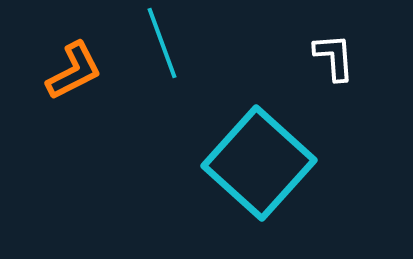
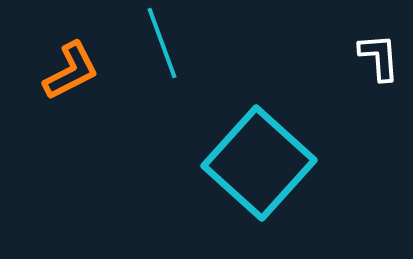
white L-shape: moved 45 px right
orange L-shape: moved 3 px left
